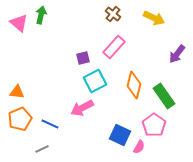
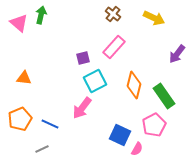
orange triangle: moved 7 px right, 14 px up
pink arrow: rotated 25 degrees counterclockwise
pink pentagon: rotated 10 degrees clockwise
pink semicircle: moved 2 px left, 2 px down
